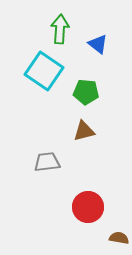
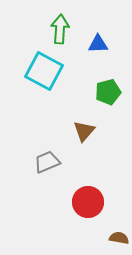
blue triangle: rotated 40 degrees counterclockwise
cyan square: rotated 6 degrees counterclockwise
green pentagon: moved 22 px right; rotated 20 degrees counterclockwise
brown triangle: rotated 35 degrees counterclockwise
gray trapezoid: rotated 16 degrees counterclockwise
red circle: moved 5 px up
